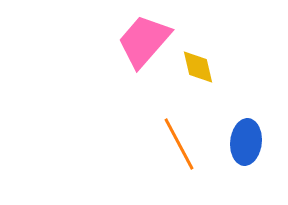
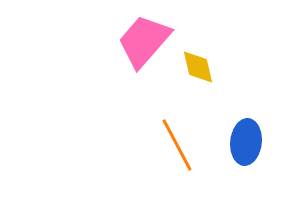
orange line: moved 2 px left, 1 px down
